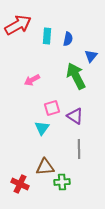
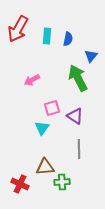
red arrow: moved 4 px down; rotated 148 degrees clockwise
green arrow: moved 2 px right, 2 px down
